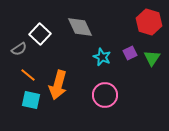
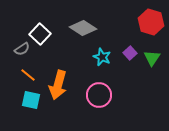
red hexagon: moved 2 px right
gray diamond: moved 3 px right, 1 px down; rotated 32 degrees counterclockwise
gray semicircle: moved 3 px right
purple square: rotated 16 degrees counterclockwise
pink circle: moved 6 px left
